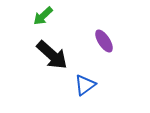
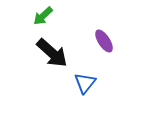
black arrow: moved 2 px up
blue triangle: moved 2 px up; rotated 15 degrees counterclockwise
